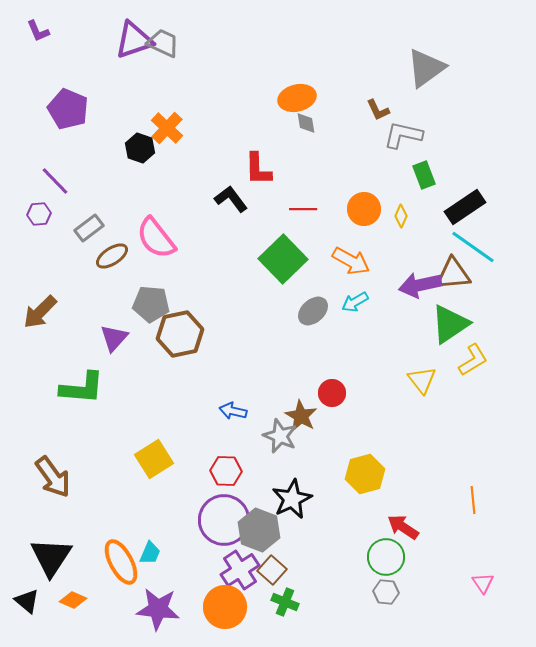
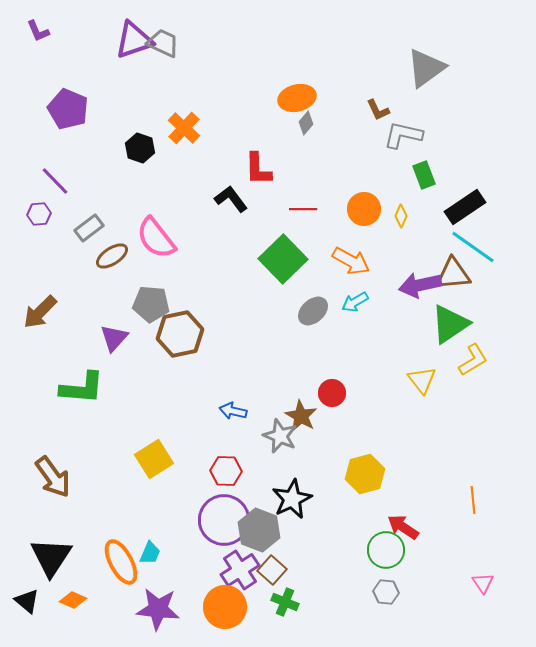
gray diamond at (306, 123): rotated 50 degrees clockwise
orange cross at (167, 128): moved 17 px right
green circle at (386, 557): moved 7 px up
